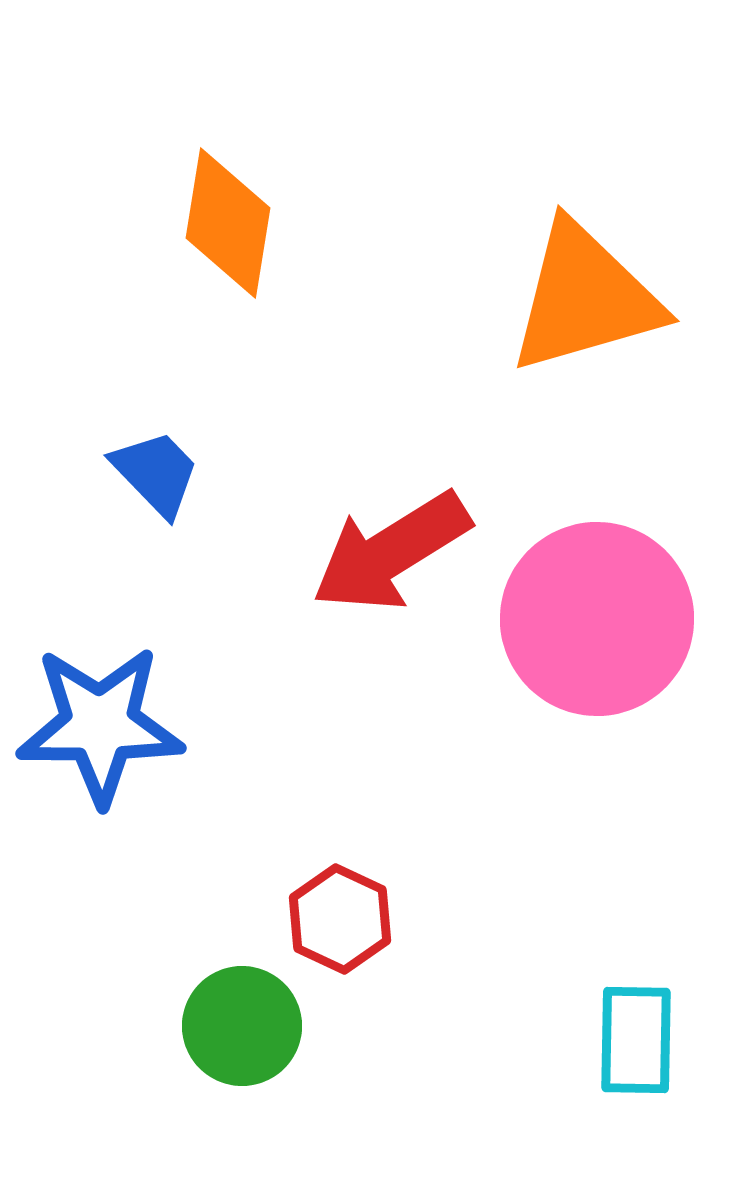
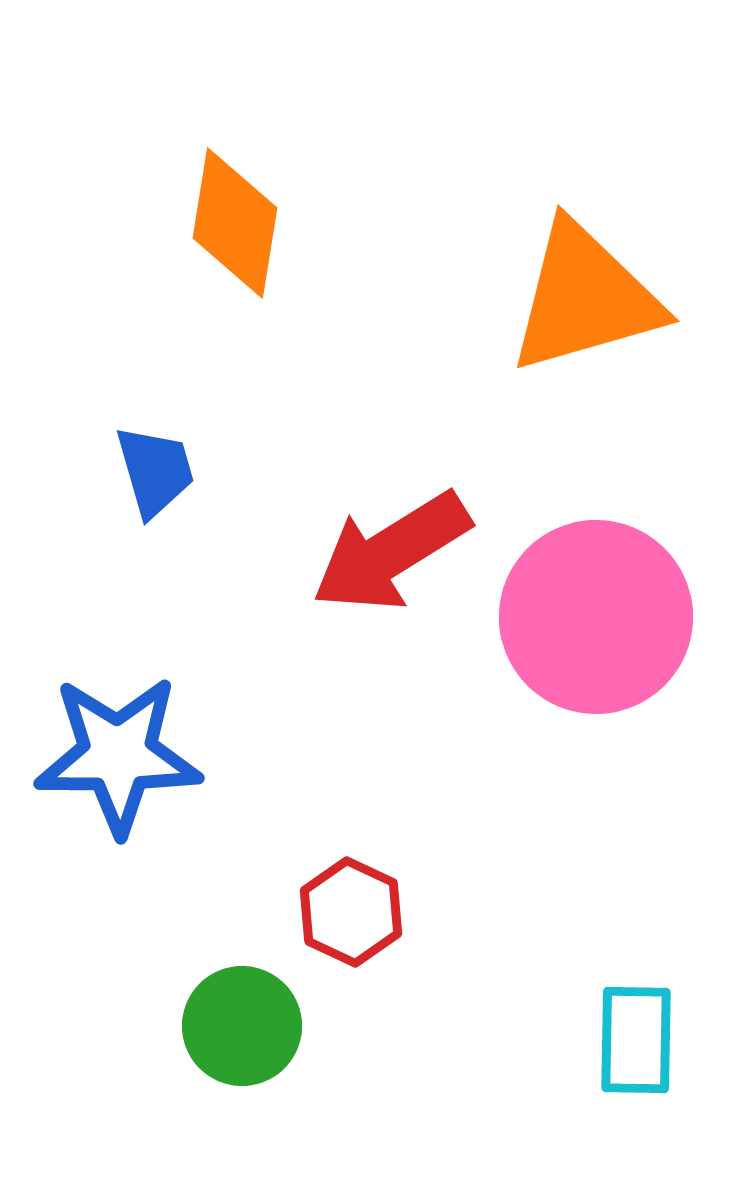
orange diamond: moved 7 px right
blue trapezoid: moved 1 px left, 2 px up; rotated 28 degrees clockwise
pink circle: moved 1 px left, 2 px up
blue star: moved 18 px right, 30 px down
red hexagon: moved 11 px right, 7 px up
